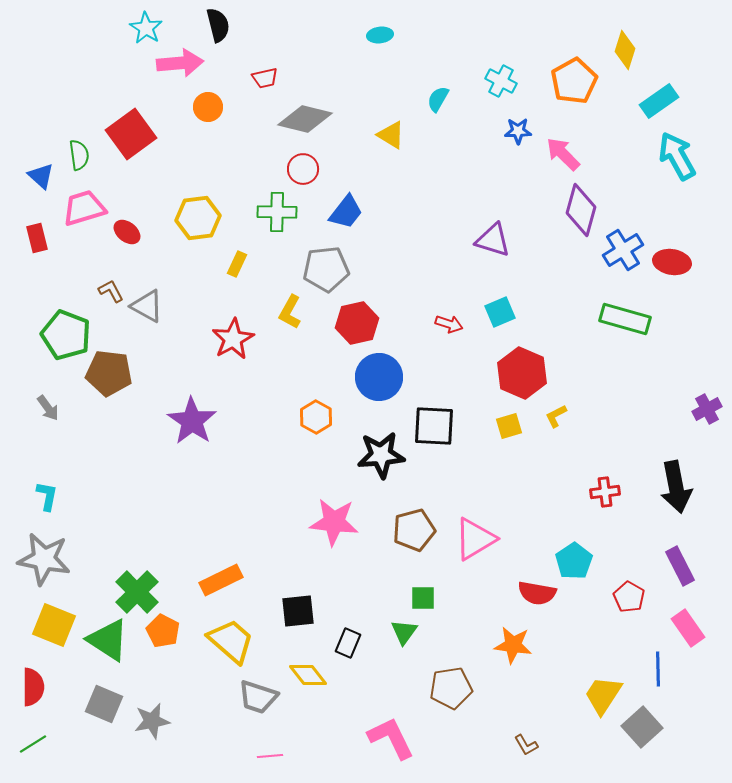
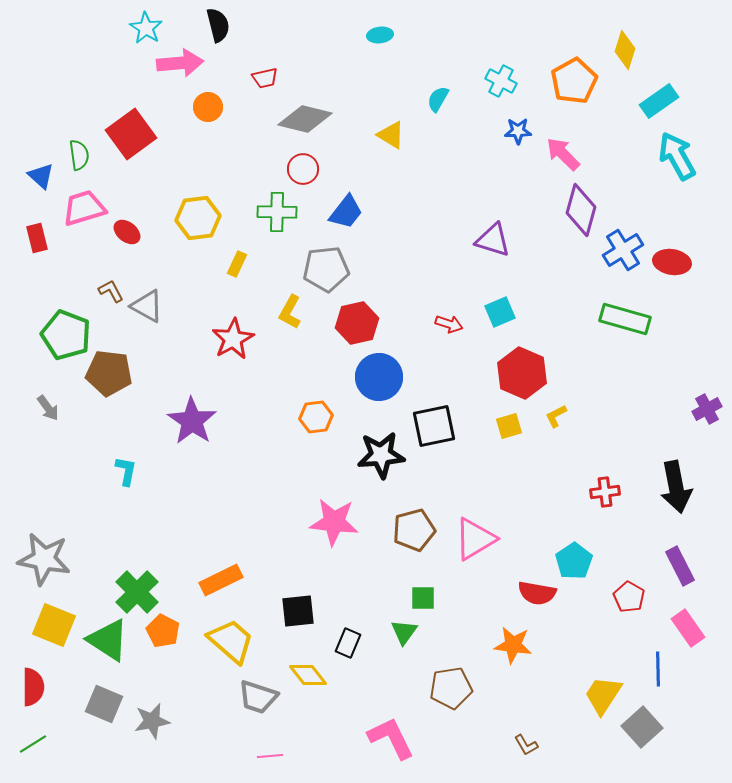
orange hexagon at (316, 417): rotated 24 degrees clockwise
black square at (434, 426): rotated 15 degrees counterclockwise
cyan L-shape at (47, 496): moved 79 px right, 25 px up
